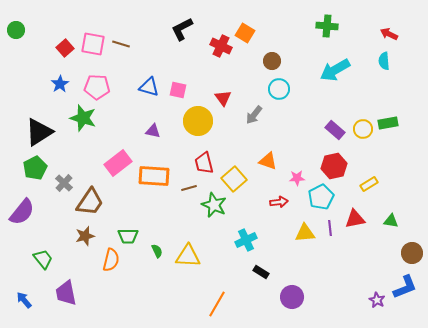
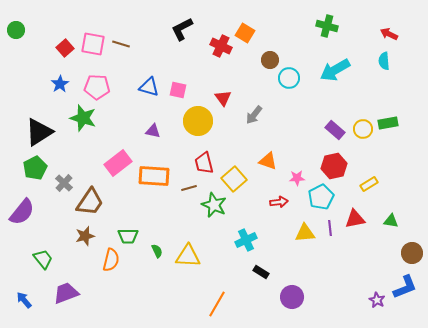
green cross at (327, 26): rotated 10 degrees clockwise
brown circle at (272, 61): moved 2 px left, 1 px up
cyan circle at (279, 89): moved 10 px right, 11 px up
purple trapezoid at (66, 293): rotated 80 degrees clockwise
